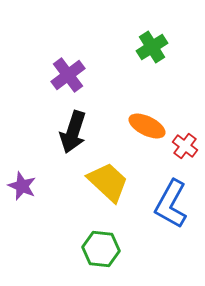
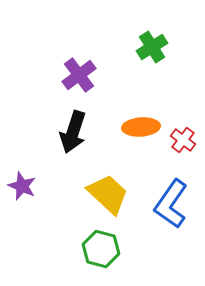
purple cross: moved 11 px right
orange ellipse: moved 6 px left, 1 px down; rotated 30 degrees counterclockwise
red cross: moved 2 px left, 6 px up
yellow trapezoid: moved 12 px down
blue L-shape: rotated 6 degrees clockwise
green hexagon: rotated 9 degrees clockwise
